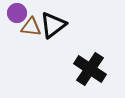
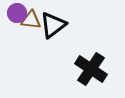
brown triangle: moved 7 px up
black cross: moved 1 px right
